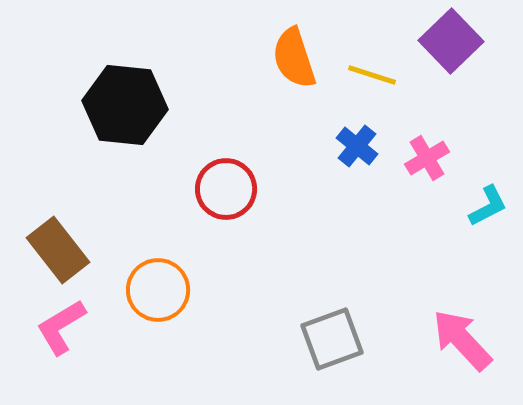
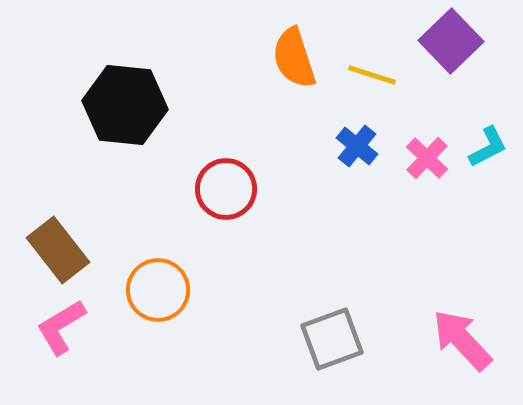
pink cross: rotated 15 degrees counterclockwise
cyan L-shape: moved 59 px up
